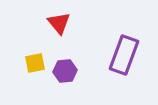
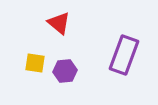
red triangle: rotated 10 degrees counterclockwise
yellow square: rotated 20 degrees clockwise
